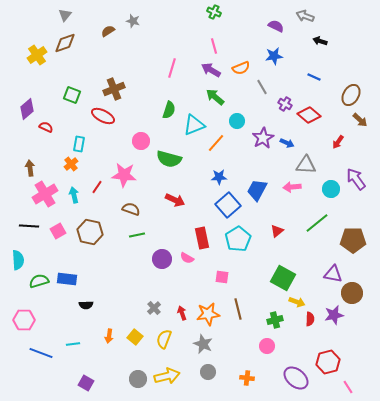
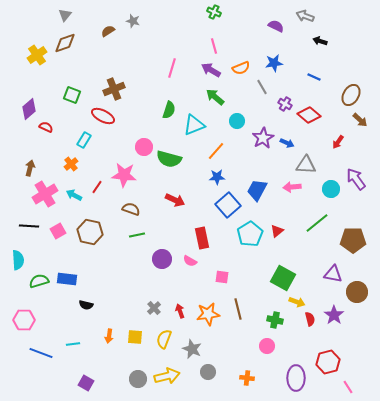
blue star at (274, 56): moved 7 px down
purple diamond at (27, 109): moved 2 px right
pink circle at (141, 141): moved 3 px right, 6 px down
orange line at (216, 143): moved 8 px down
cyan rectangle at (79, 144): moved 5 px right, 4 px up; rotated 21 degrees clockwise
brown arrow at (30, 168): rotated 21 degrees clockwise
blue star at (219, 177): moved 2 px left
cyan arrow at (74, 195): rotated 49 degrees counterclockwise
cyan pentagon at (238, 239): moved 12 px right, 5 px up
pink semicircle at (187, 258): moved 3 px right, 3 px down
brown circle at (352, 293): moved 5 px right, 1 px up
black semicircle at (86, 305): rotated 16 degrees clockwise
red arrow at (182, 313): moved 2 px left, 2 px up
purple star at (334, 315): rotated 24 degrees counterclockwise
red semicircle at (310, 319): rotated 16 degrees counterclockwise
green cross at (275, 320): rotated 28 degrees clockwise
yellow square at (135, 337): rotated 35 degrees counterclockwise
gray star at (203, 344): moved 11 px left, 5 px down
purple ellipse at (296, 378): rotated 50 degrees clockwise
